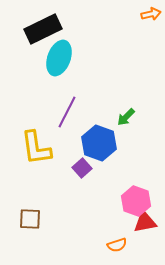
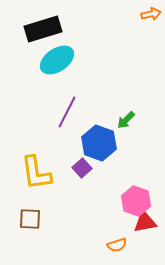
black rectangle: rotated 9 degrees clockwise
cyan ellipse: moved 2 px left, 2 px down; rotated 36 degrees clockwise
green arrow: moved 3 px down
yellow L-shape: moved 25 px down
